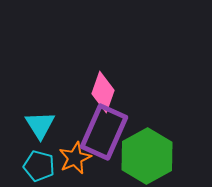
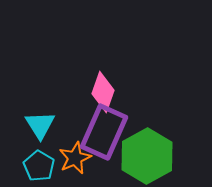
cyan pentagon: rotated 16 degrees clockwise
